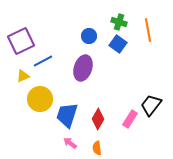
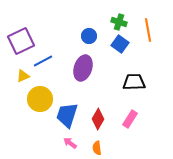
blue square: moved 2 px right
black trapezoid: moved 17 px left, 23 px up; rotated 50 degrees clockwise
